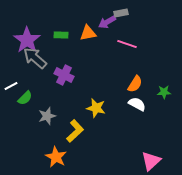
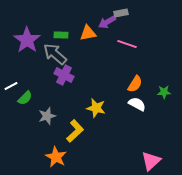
gray arrow: moved 20 px right, 4 px up
